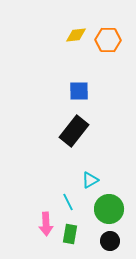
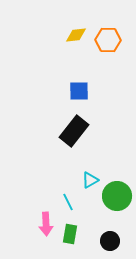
green circle: moved 8 px right, 13 px up
